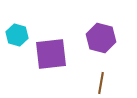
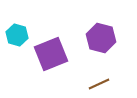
purple square: rotated 16 degrees counterclockwise
brown line: moved 2 px left, 1 px down; rotated 55 degrees clockwise
